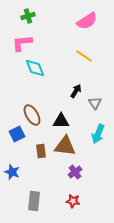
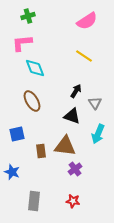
brown ellipse: moved 14 px up
black triangle: moved 11 px right, 5 px up; rotated 18 degrees clockwise
blue square: rotated 14 degrees clockwise
purple cross: moved 3 px up
